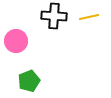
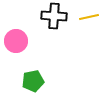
green pentagon: moved 4 px right; rotated 10 degrees clockwise
